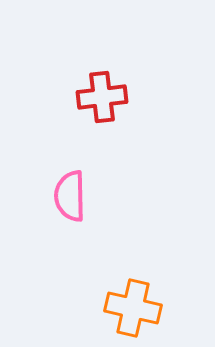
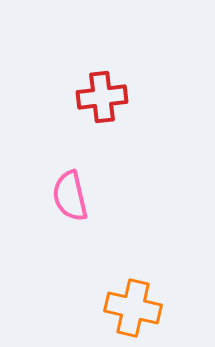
pink semicircle: rotated 12 degrees counterclockwise
